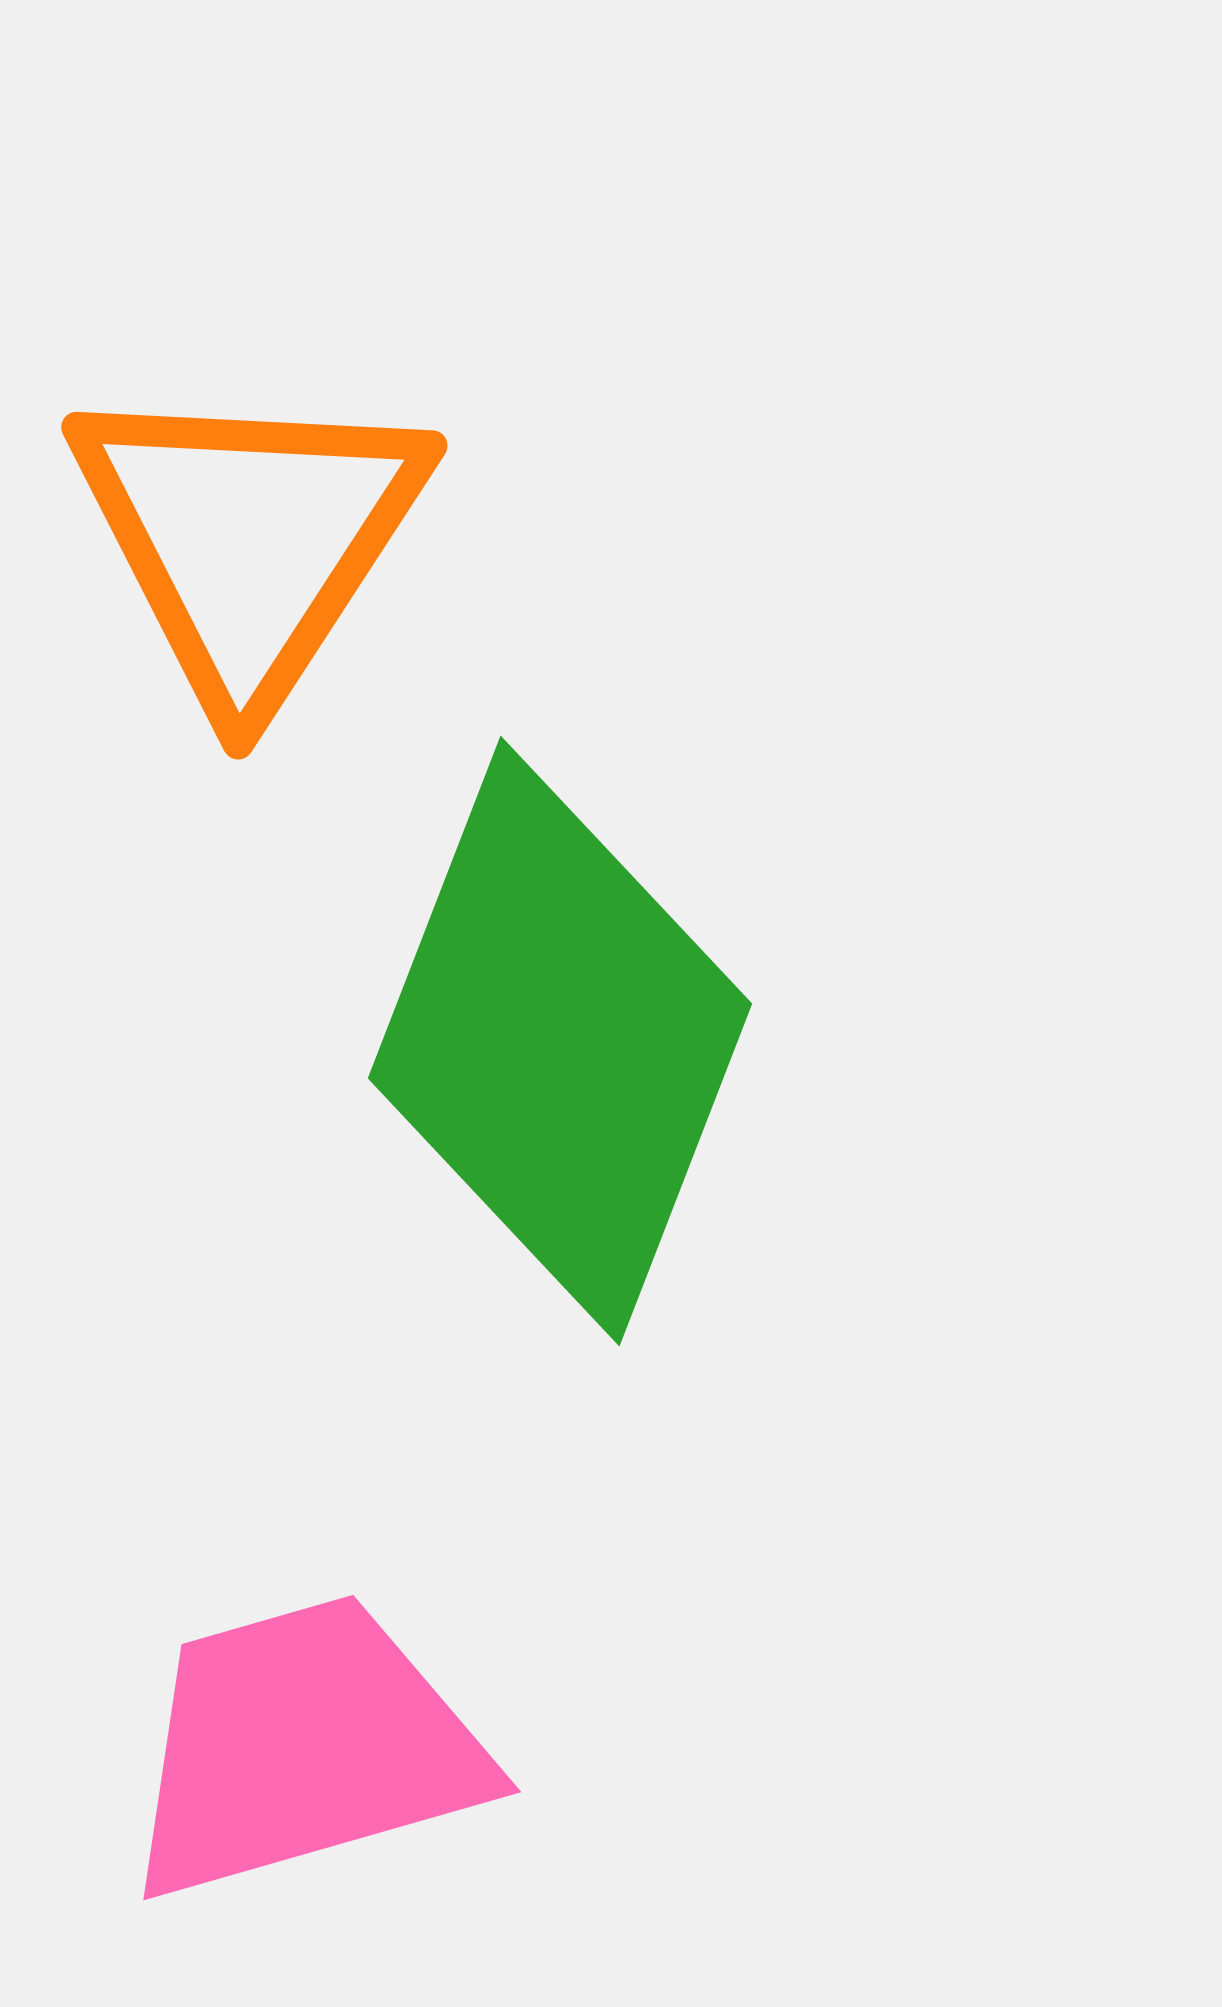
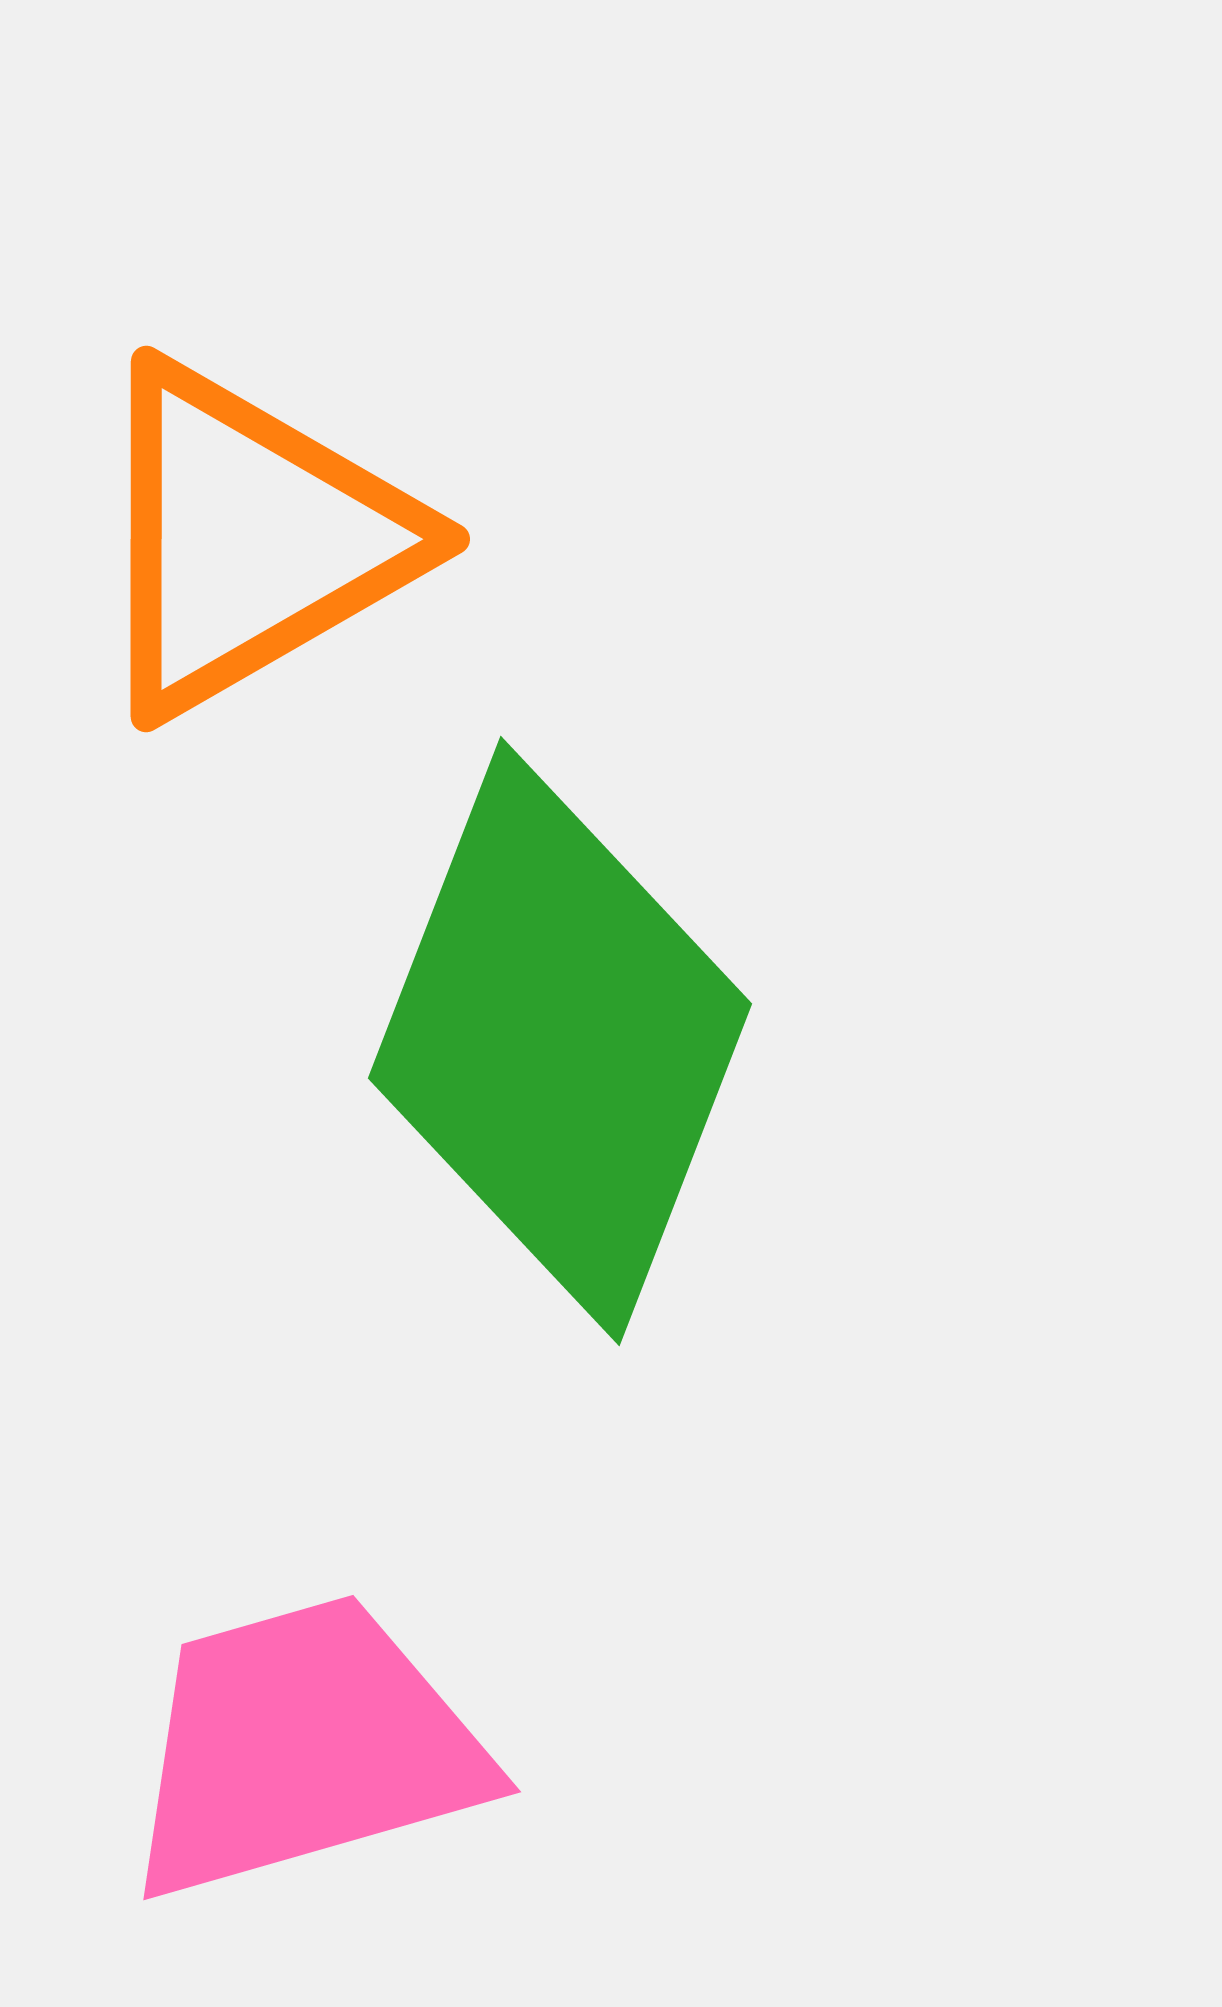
orange triangle: rotated 27 degrees clockwise
